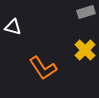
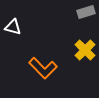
orange L-shape: rotated 12 degrees counterclockwise
